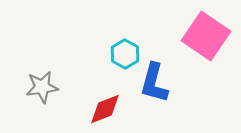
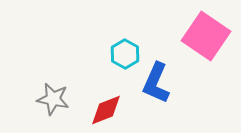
blue L-shape: moved 2 px right; rotated 9 degrees clockwise
gray star: moved 11 px right, 12 px down; rotated 20 degrees clockwise
red diamond: moved 1 px right, 1 px down
